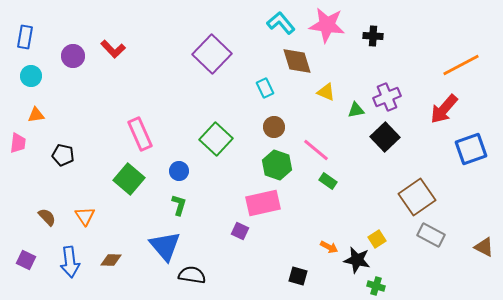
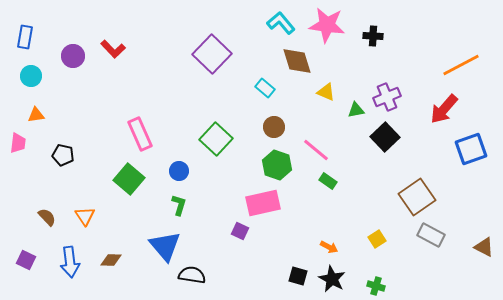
cyan rectangle at (265, 88): rotated 24 degrees counterclockwise
black star at (357, 260): moved 25 px left, 19 px down; rotated 16 degrees clockwise
